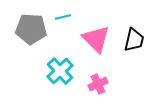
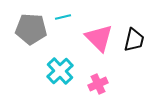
pink triangle: moved 3 px right, 1 px up
